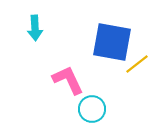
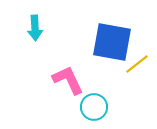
cyan circle: moved 2 px right, 2 px up
